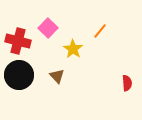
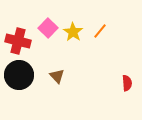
yellow star: moved 17 px up
